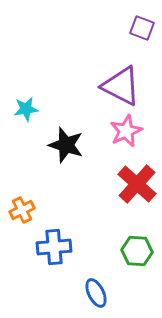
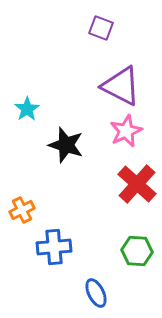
purple square: moved 41 px left
cyan star: moved 1 px right; rotated 25 degrees counterclockwise
